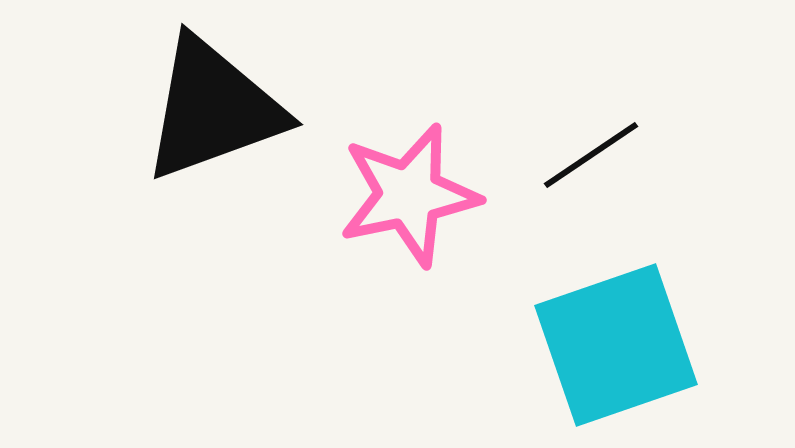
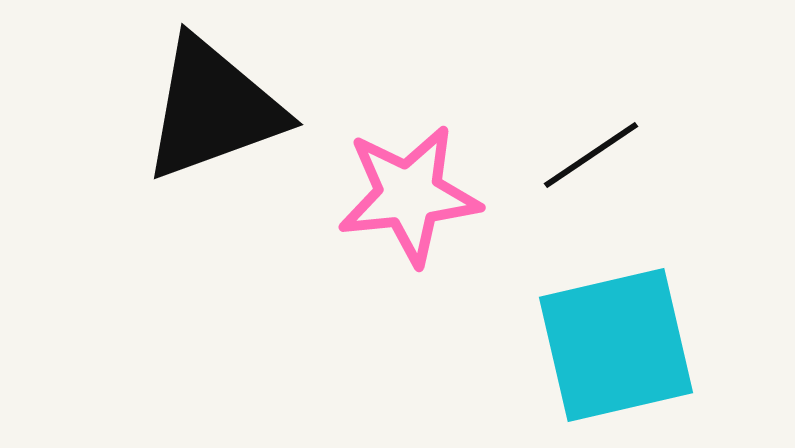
pink star: rotated 6 degrees clockwise
cyan square: rotated 6 degrees clockwise
